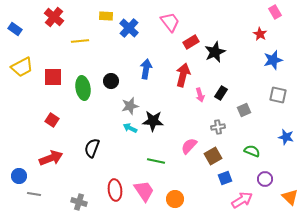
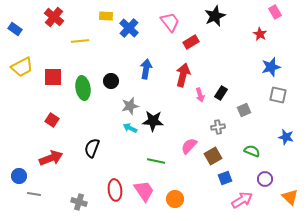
black star at (215, 52): moved 36 px up
blue star at (273, 60): moved 2 px left, 7 px down
